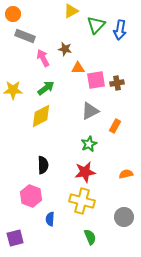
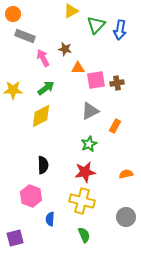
gray circle: moved 2 px right
green semicircle: moved 6 px left, 2 px up
